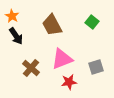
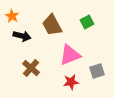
green square: moved 5 px left; rotated 24 degrees clockwise
black arrow: moved 6 px right; rotated 42 degrees counterclockwise
pink triangle: moved 8 px right, 4 px up
gray square: moved 1 px right, 4 px down
red star: moved 2 px right
